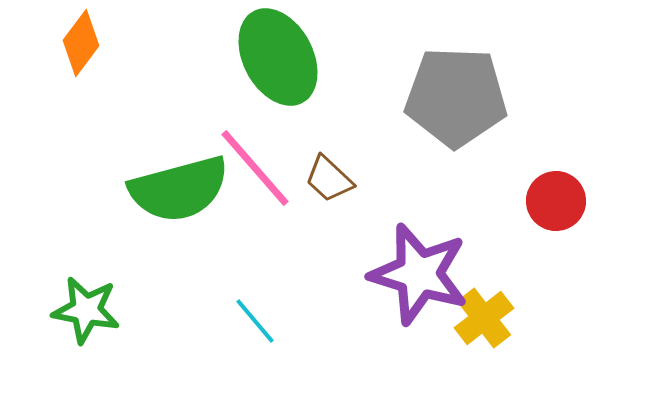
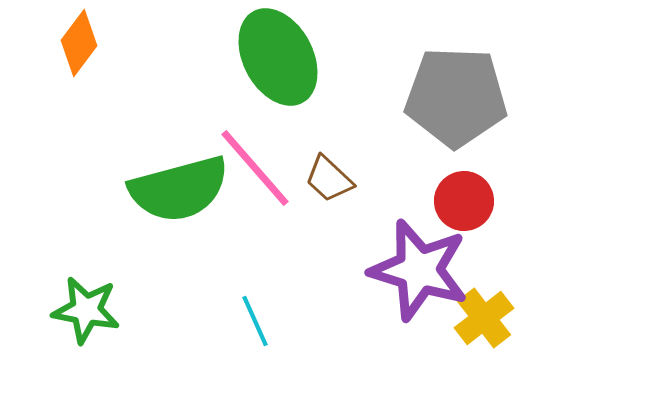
orange diamond: moved 2 px left
red circle: moved 92 px left
purple star: moved 4 px up
cyan line: rotated 16 degrees clockwise
